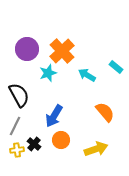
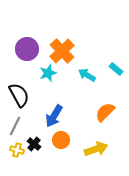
cyan rectangle: moved 2 px down
orange semicircle: rotated 95 degrees counterclockwise
yellow cross: rotated 24 degrees clockwise
